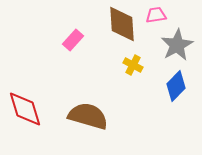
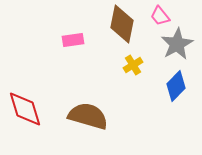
pink trapezoid: moved 4 px right, 1 px down; rotated 120 degrees counterclockwise
brown diamond: rotated 15 degrees clockwise
pink rectangle: rotated 40 degrees clockwise
gray star: moved 1 px up
yellow cross: rotated 30 degrees clockwise
